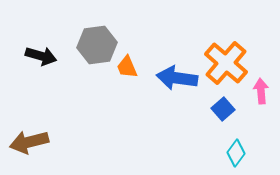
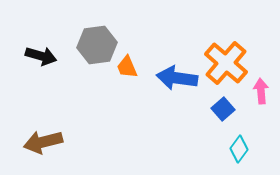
brown arrow: moved 14 px right
cyan diamond: moved 3 px right, 4 px up
